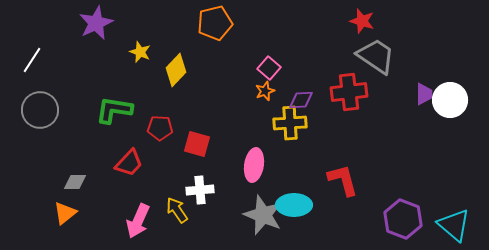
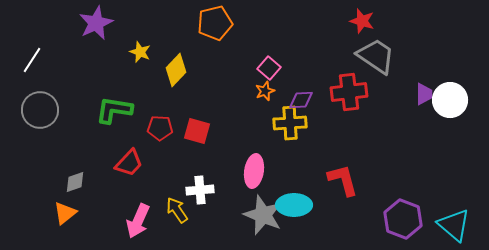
red square: moved 13 px up
pink ellipse: moved 6 px down
gray diamond: rotated 20 degrees counterclockwise
